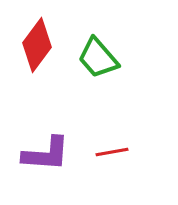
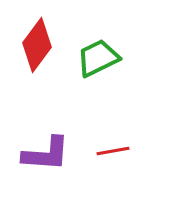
green trapezoid: rotated 105 degrees clockwise
red line: moved 1 px right, 1 px up
